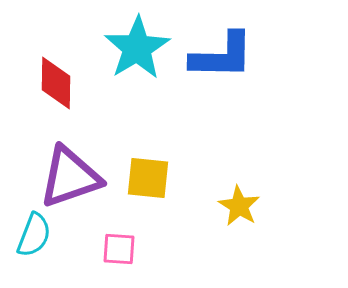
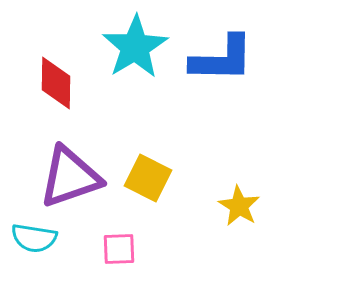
cyan star: moved 2 px left, 1 px up
blue L-shape: moved 3 px down
yellow square: rotated 21 degrees clockwise
cyan semicircle: moved 3 px down; rotated 78 degrees clockwise
pink square: rotated 6 degrees counterclockwise
